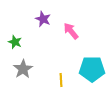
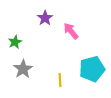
purple star: moved 2 px right, 1 px up; rotated 14 degrees clockwise
green star: rotated 24 degrees clockwise
cyan pentagon: rotated 15 degrees counterclockwise
yellow line: moved 1 px left
